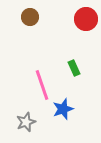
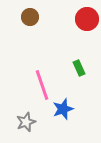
red circle: moved 1 px right
green rectangle: moved 5 px right
